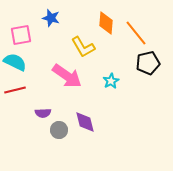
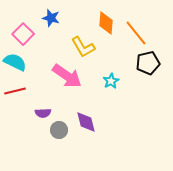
pink square: moved 2 px right, 1 px up; rotated 35 degrees counterclockwise
red line: moved 1 px down
purple diamond: moved 1 px right
